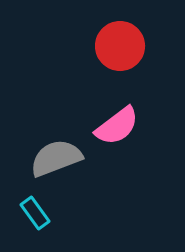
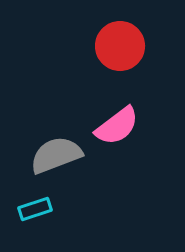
gray semicircle: moved 3 px up
cyan rectangle: moved 4 px up; rotated 72 degrees counterclockwise
